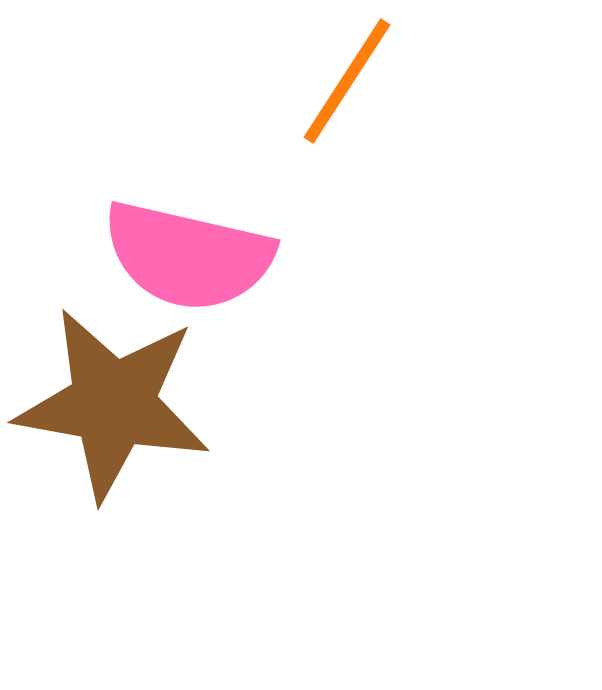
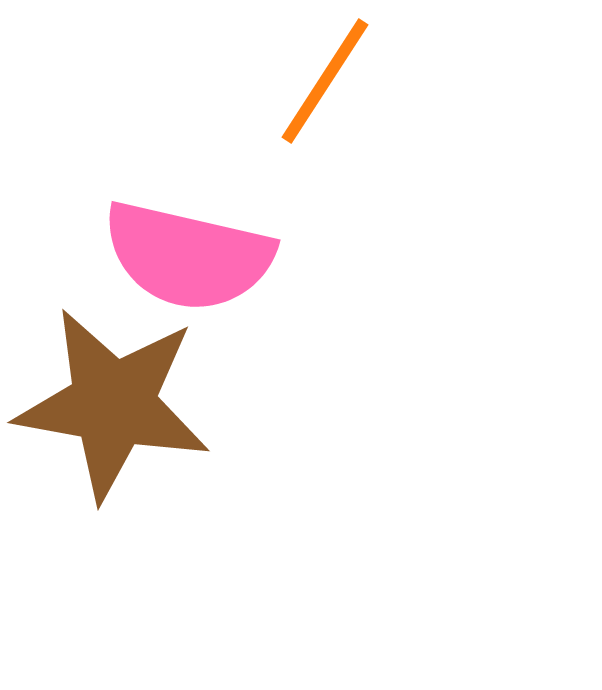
orange line: moved 22 px left
